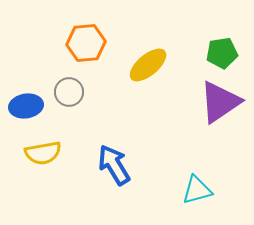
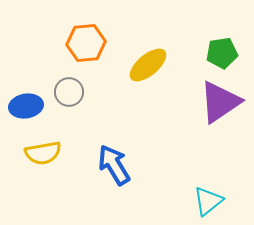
cyan triangle: moved 11 px right, 11 px down; rotated 24 degrees counterclockwise
